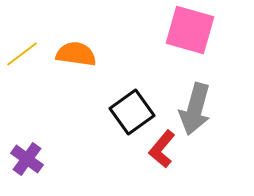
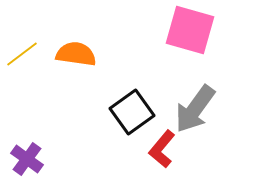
gray arrow: rotated 21 degrees clockwise
